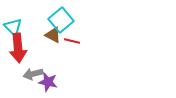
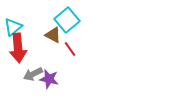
cyan square: moved 6 px right
cyan triangle: rotated 36 degrees clockwise
red line: moved 2 px left, 8 px down; rotated 42 degrees clockwise
gray arrow: rotated 12 degrees counterclockwise
purple star: moved 1 px right, 3 px up
